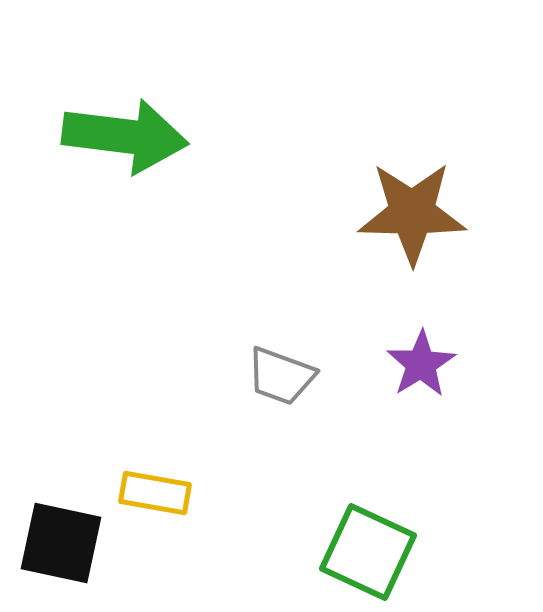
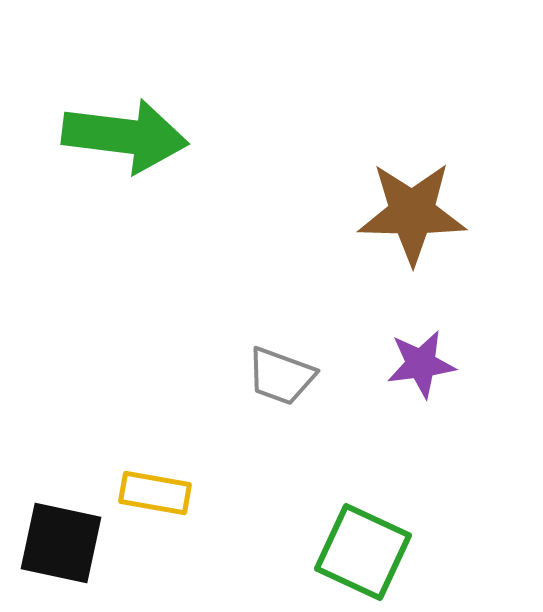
purple star: rotated 24 degrees clockwise
green square: moved 5 px left
